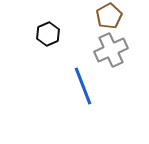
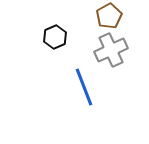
black hexagon: moved 7 px right, 3 px down
blue line: moved 1 px right, 1 px down
